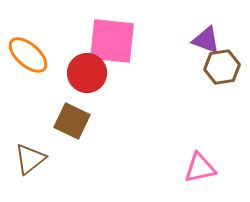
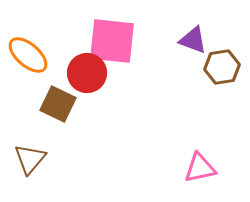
purple triangle: moved 13 px left
brown square: moved 14 px left, 17 px up
brown triangle: rotated 12 degrees counterclockwise
